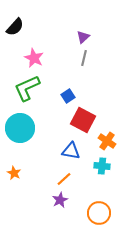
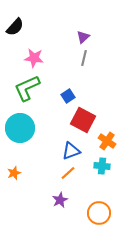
pink star: rotated 18 degrees counterclockwise
blue triangle: rotated 30 degrees counterclockwise
orange star: rotated 24 degrees clockwise
orange line: moved 4 px right, 6 px up
